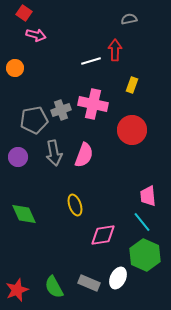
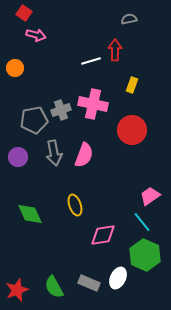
pink trapezoid: moved 2 px right; rotated 60 degrees clockwise
green diamond: moved 6 px right
